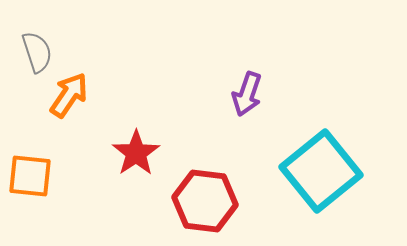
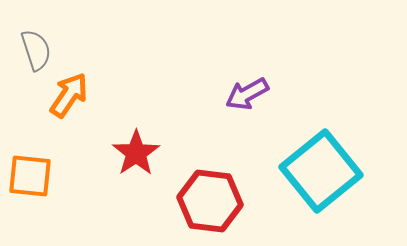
gray semicircle: moved 1 px left, 2 px up
purple arrow: rotated 42 degrees clockwise
red hexagon: moved 5 px right
